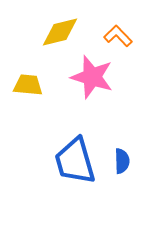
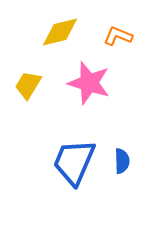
orange L-shape: rotated 24 degrees counterclockwise
pink star: moved 3 px left, 6 px down
yellow trapezoid: rotated 64 degrees counterclockwise
blue trapezoid: moved 1 px left, 1 px down; rotated 39 degrees clockwise
